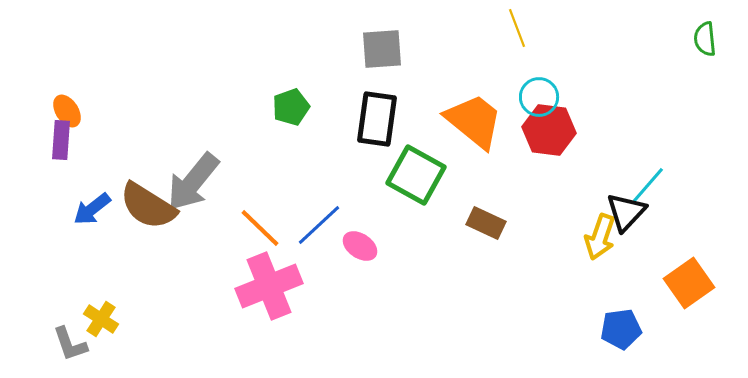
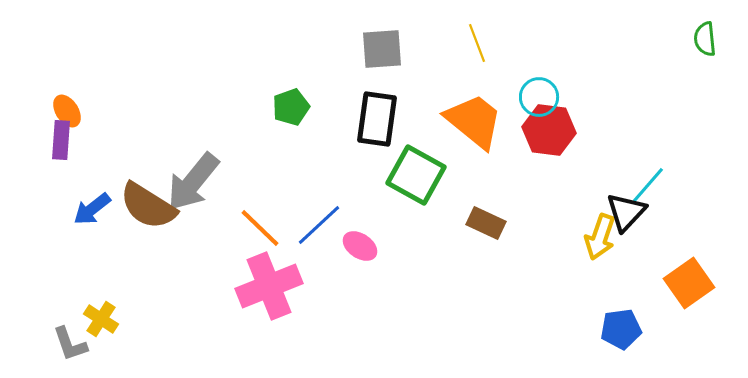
yellow line: moved 40 px left, 15 px down
